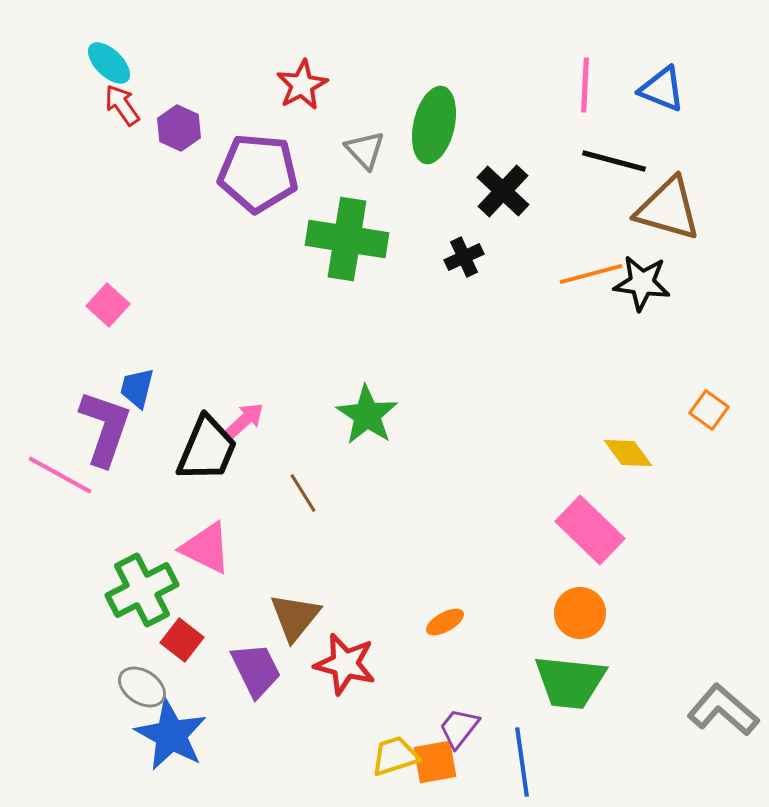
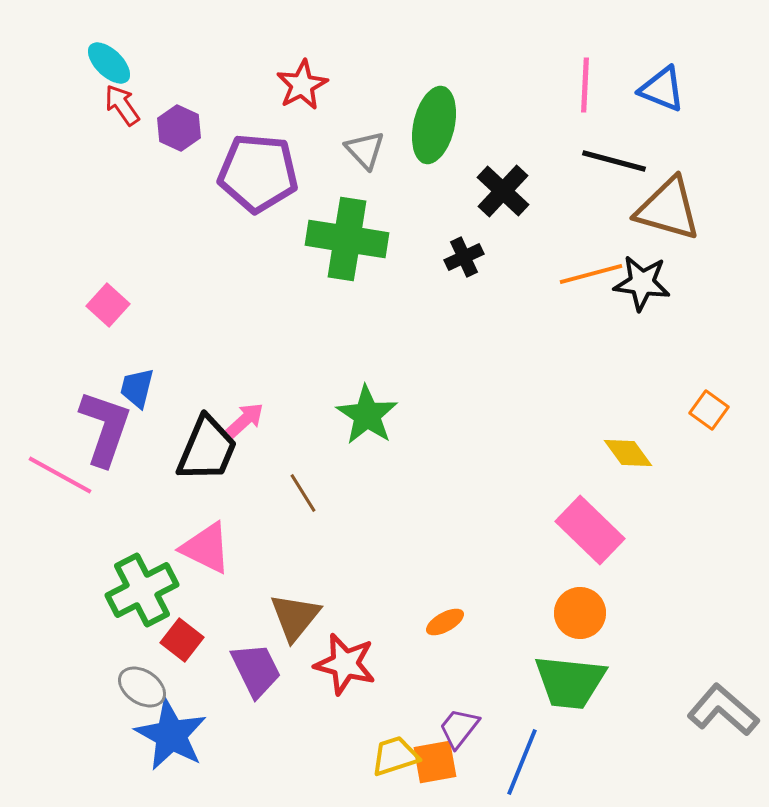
blue line at (522, 762): rotated 30 degrees clockwise
